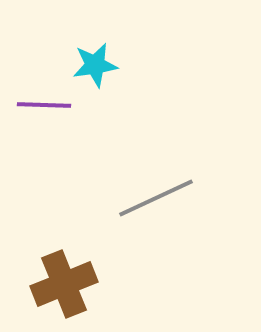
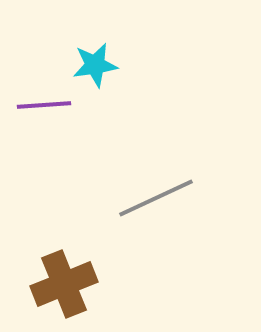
purple line: rotated 6 degrees counterclockwise
